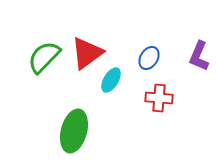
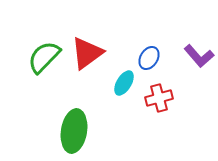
purple L-shape: rotated 64 degrees counterclockwise
cyan ellipse: moved 13 px right, 3 px down
red cross: rotated 20 degrees counterclockwise
green ellipse: rotated 6 degrees counterclockwise
